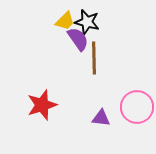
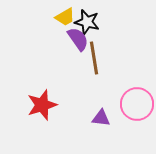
yellow trapezoid: moved 4 px up; rotated 15 degrees clockwise
brown line: rotated 8 degrees counterclockwise
pink circle: moved 3 px up
